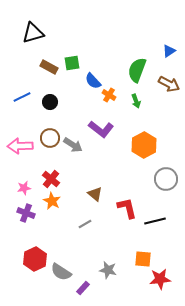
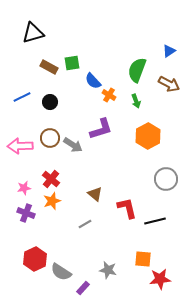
purple L-shape: rotated 55 degrees counterclockwise
orange hexagon: moved 4 px right, 9 px up
orange star: rotated 24 degrees clockwise
